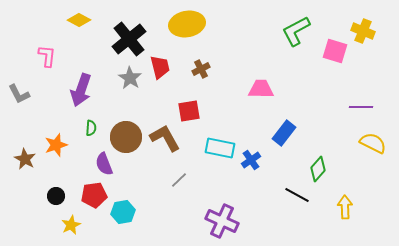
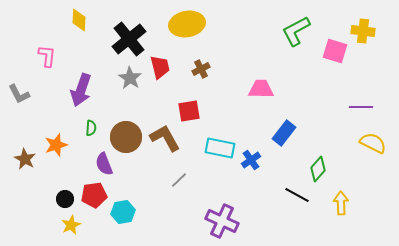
yellow diamond: rotated 65 degrees clockwise
yellow cross: rotated 15 degrees counterclockwise
black circle: moved 9 px right, 3 px down
yellow arrow: moved 4 px left, 4 px up
